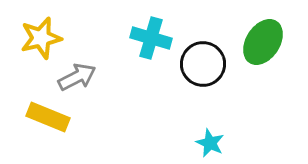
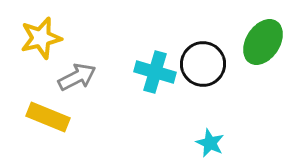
cyan cross: moved 4 px right, 34 px down
